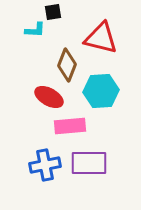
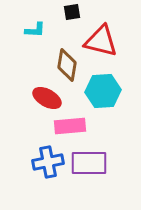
black square: moved 19 px right
red triangle: moved 3 px down
brown diamond: rotated 12 degrees counterclockwise
cyan hexagon: moved 2 px right
red ellipse: moved 2 px left, 1 px down
blue cross: moved 3 px right, 3 px up
